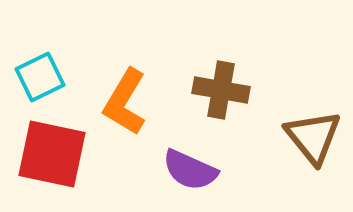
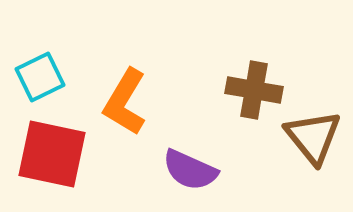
brown cross: moved 33 px right
